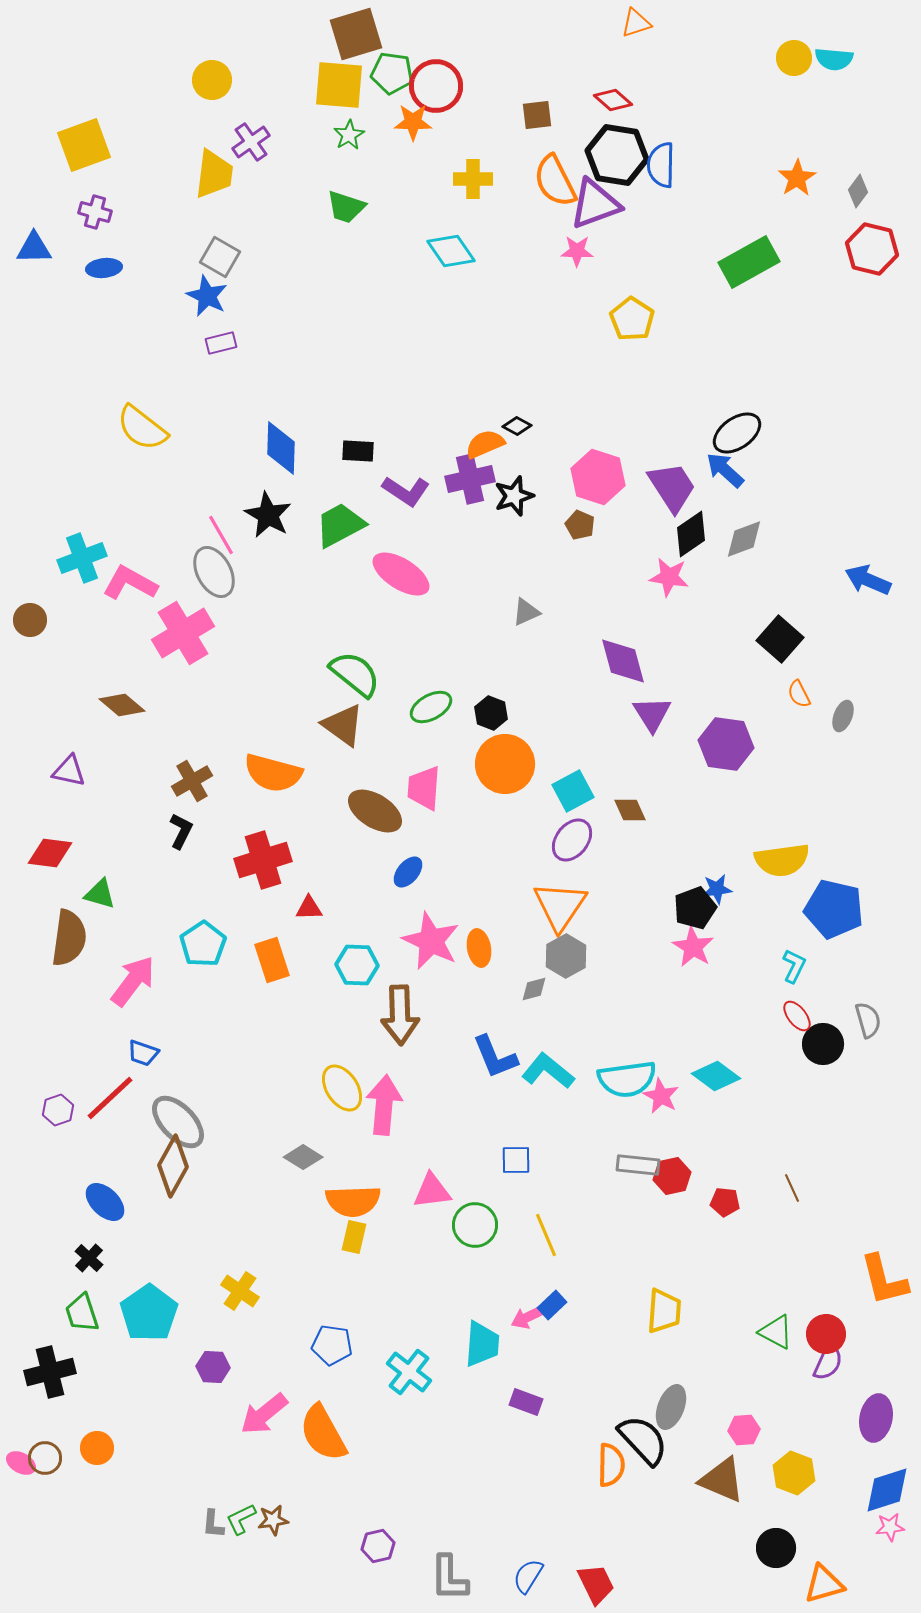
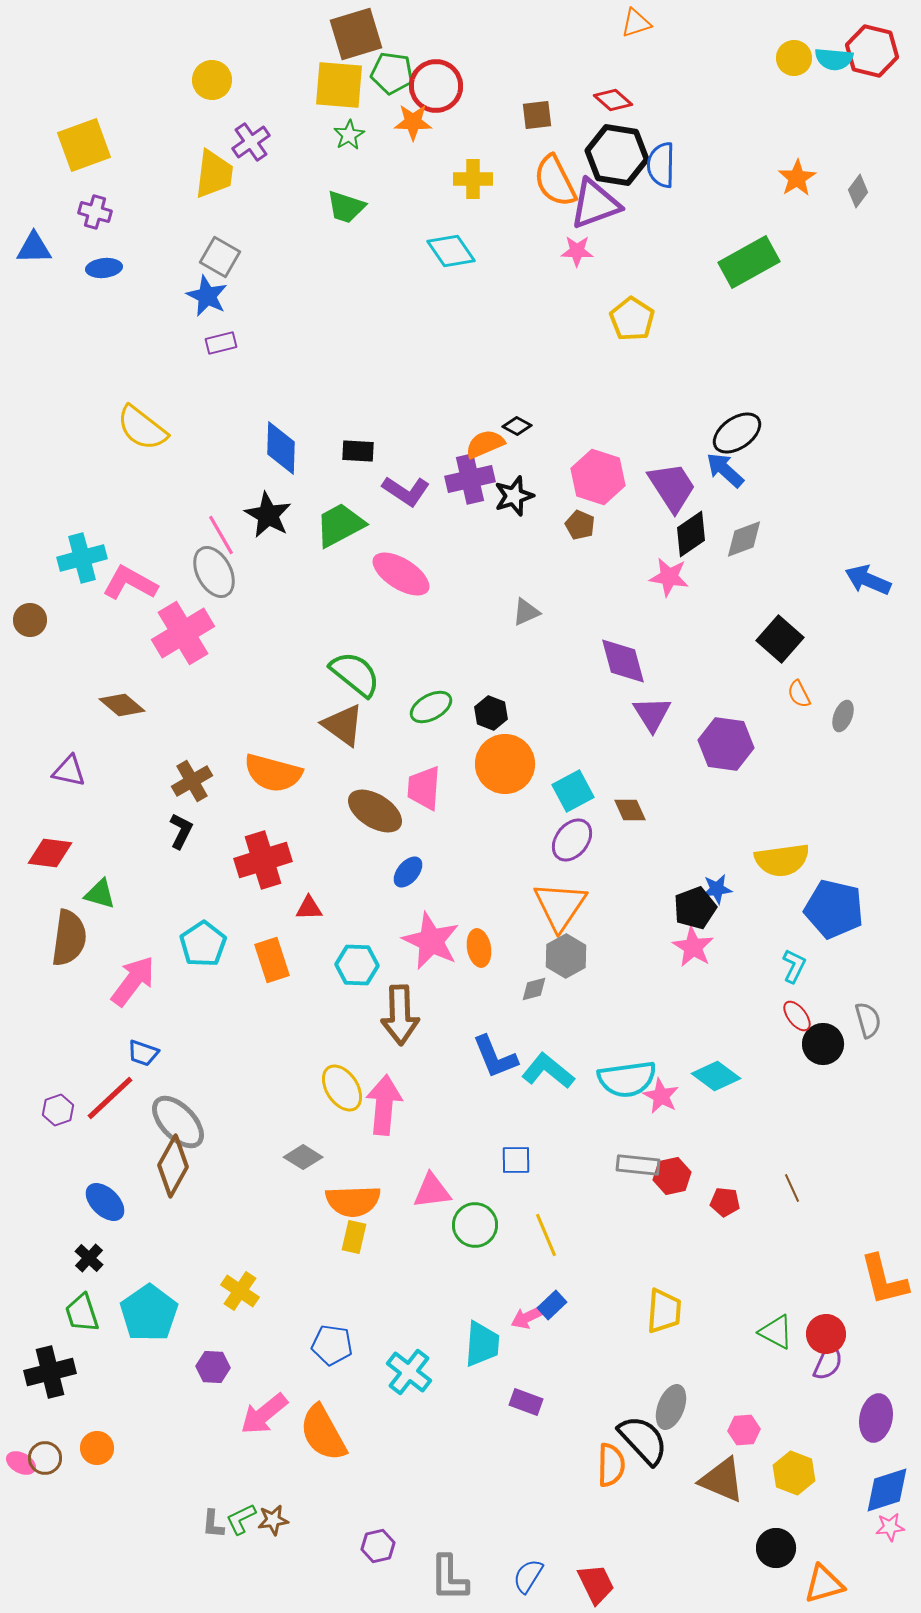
red hexagon at (872, 249): moved 198 px up
cyan cross at (82, 558): rotated 6 degrees clockwise
